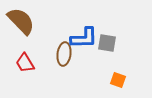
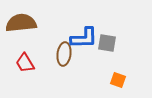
brown semicircle: moved 2 px down; rotated 52 degrees counterclockwise
